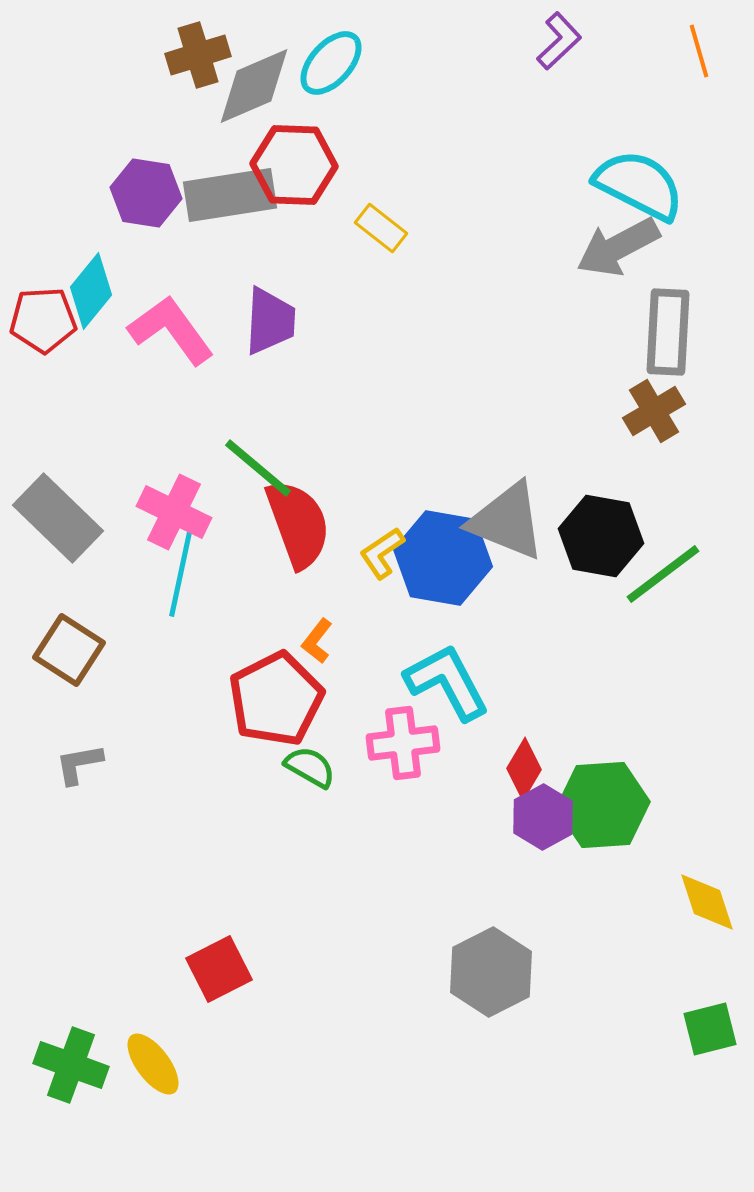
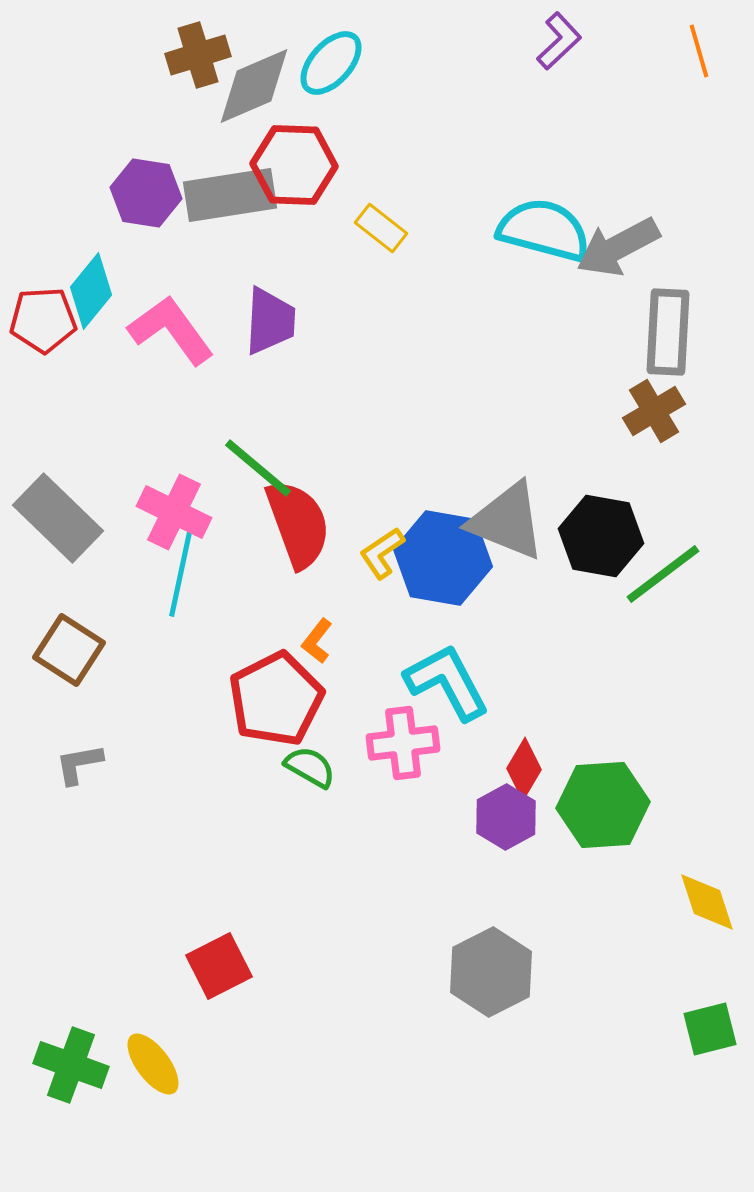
cyan semicircle at (639, 185): moved 95 px left, 45 px down; rotated 12 degrees counterclockwise
purple hexagon at (543, 817): moved 37 px left
red square at (219, 969): moved 3 px up
